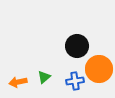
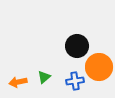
orange circle: moved 2 px up
